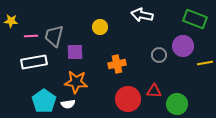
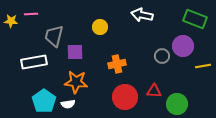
pink line: moved 22 px up
gray circle: moved 3 px right, 1 px down
yellow line: moved 2 px left, 3 px down
red circle: moved 3 px left, 2 px up
